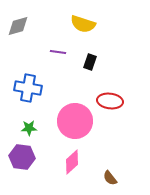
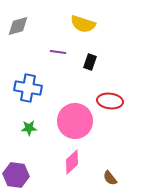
purple hexagon: moved 6 px left, 18 px down
